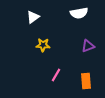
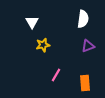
white semicircle: moved 4 px right, 6 px down; rotated 72 degrees counterclockwise
white triangle: moved 1 px left, 5 px down; rotated 24 degrees counterclockwise
yellow star: rotated 16 degrees counterclockwise
orange rectangle: moved 1 px left, 2 px down
